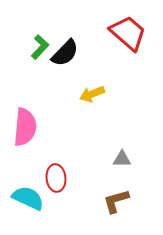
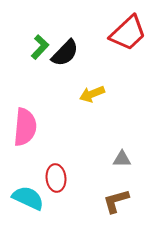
red trapezoid: rotated 96 degrees clockwise
